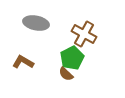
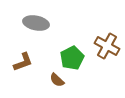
brown cross: moved 23 px right, 12 px down
brown L-shape: rotated 130 degrees clockwise
brown semicircle: moved 9 px left, 6 px down
